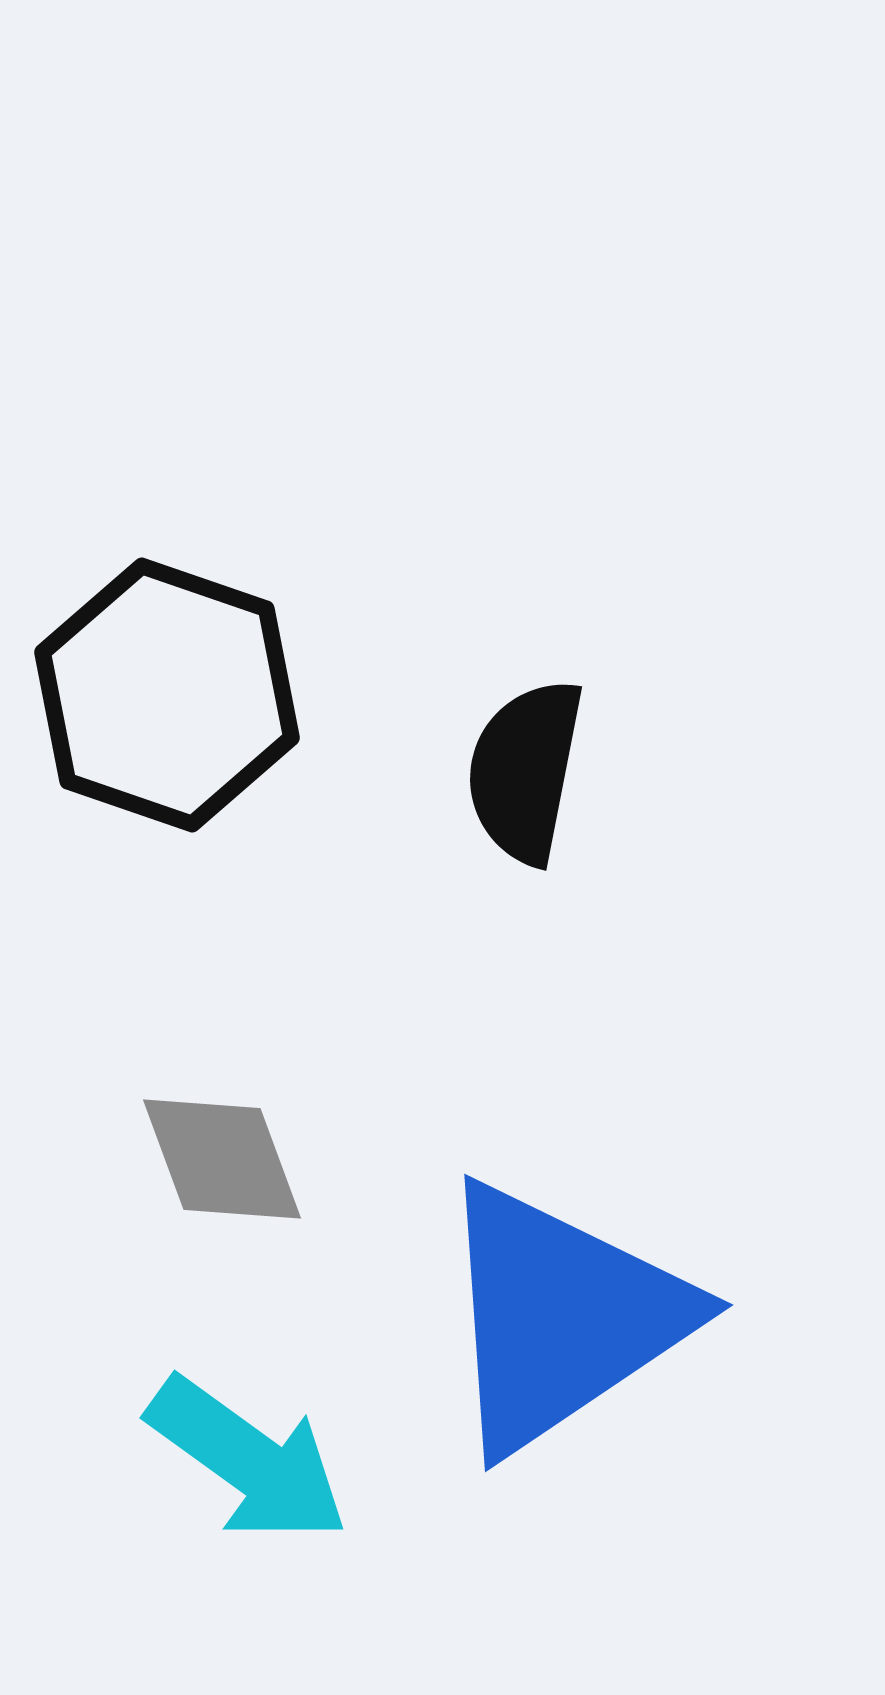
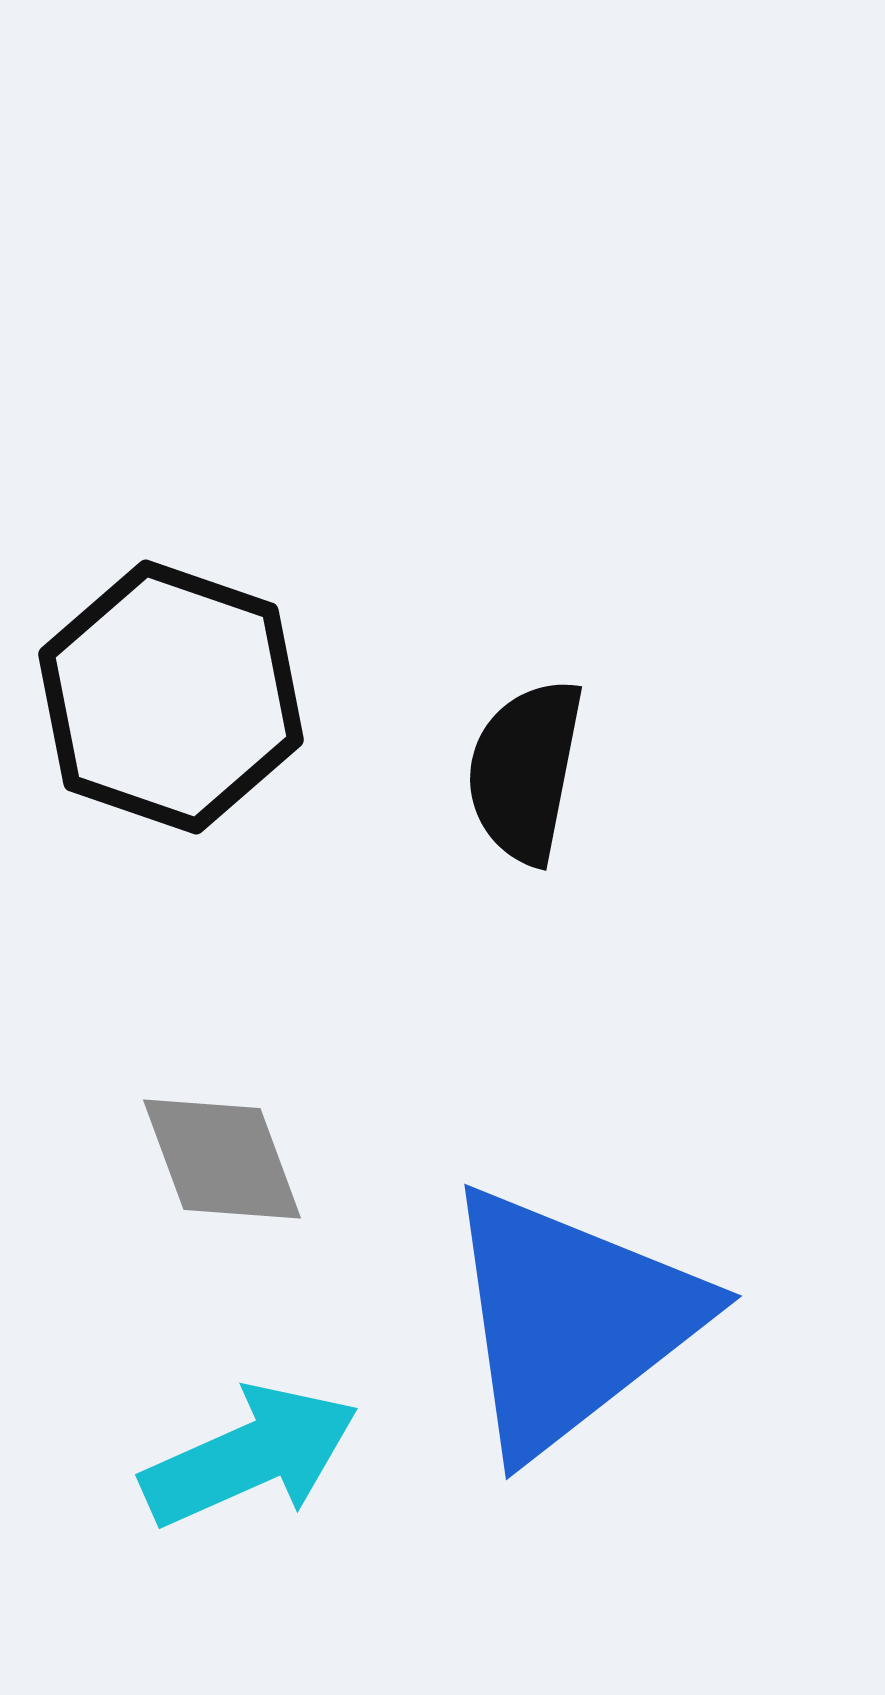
black hexagon: moved 4 px right, 2 px down
blue triangle: moved 10 px right, 3 px down; rotated 4 degrees counterclockwise
cyan arrow: moved 2 px right, 4 px up; rotated 60 degrees counterclockwise
